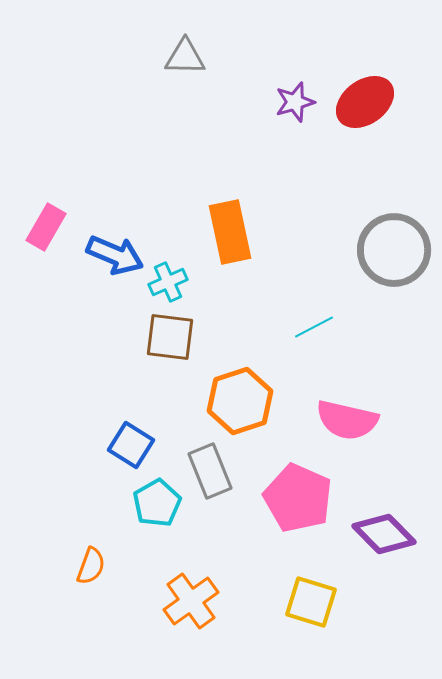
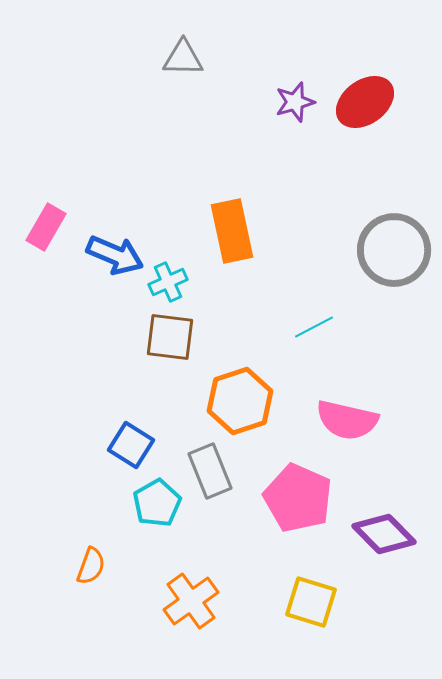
gray triangle: moved 2 px left, 1 px down
orange rectangle: moved 2 px right, 1 px up
